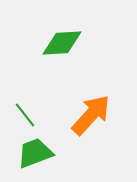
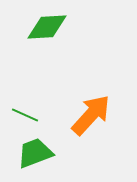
green diamond: moved 15 px left, 16 px up
green line: rotated 28 degrees counterclockwise
